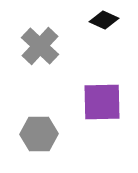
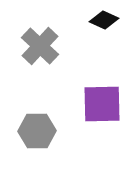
purple square: moved 2 px down
gray hexagon: moved 2 px left, 3 px up
